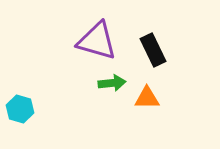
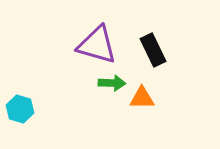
purple triangle: moved 4 px down
green arrow: rotated 8 degrees clockwise
orange triangle: moved 5 px left
